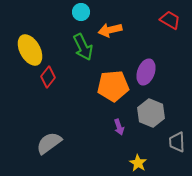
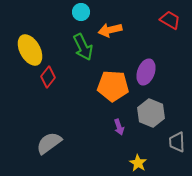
orange pentagon: rotated 8 degrees clockwise
